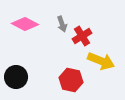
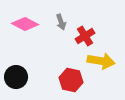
gray arrow: moved 1 px left, 2 px up
red cross: moved 3 px right
yellow arrow: rotated 12 degrees counterclockwise
